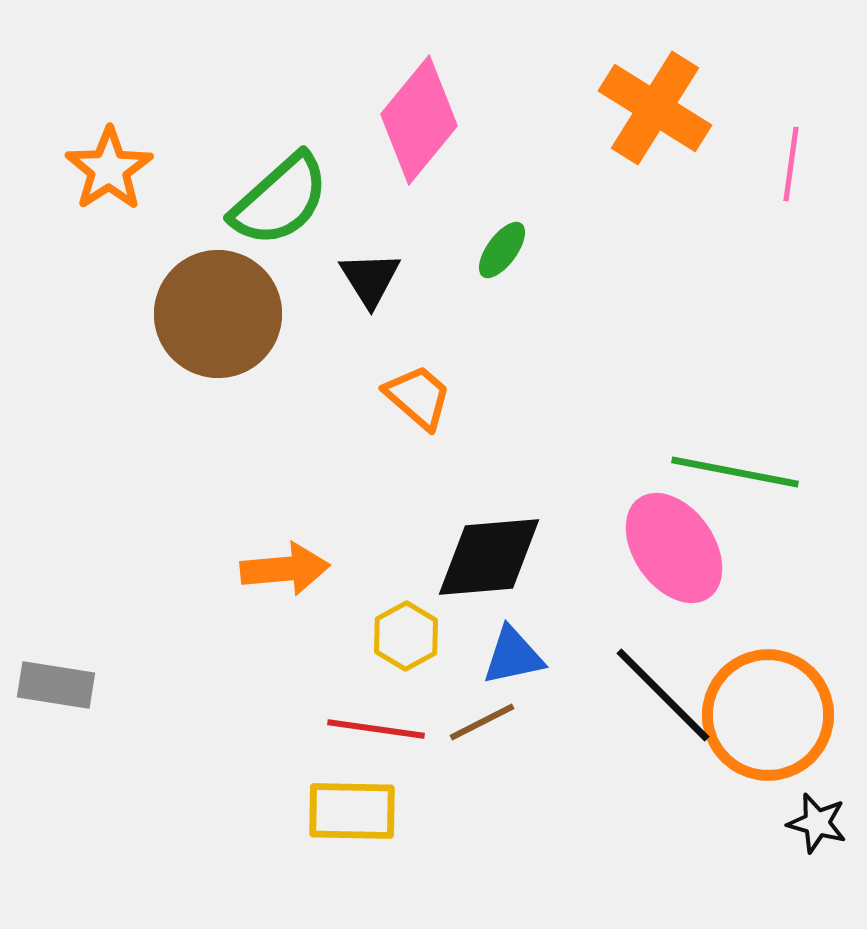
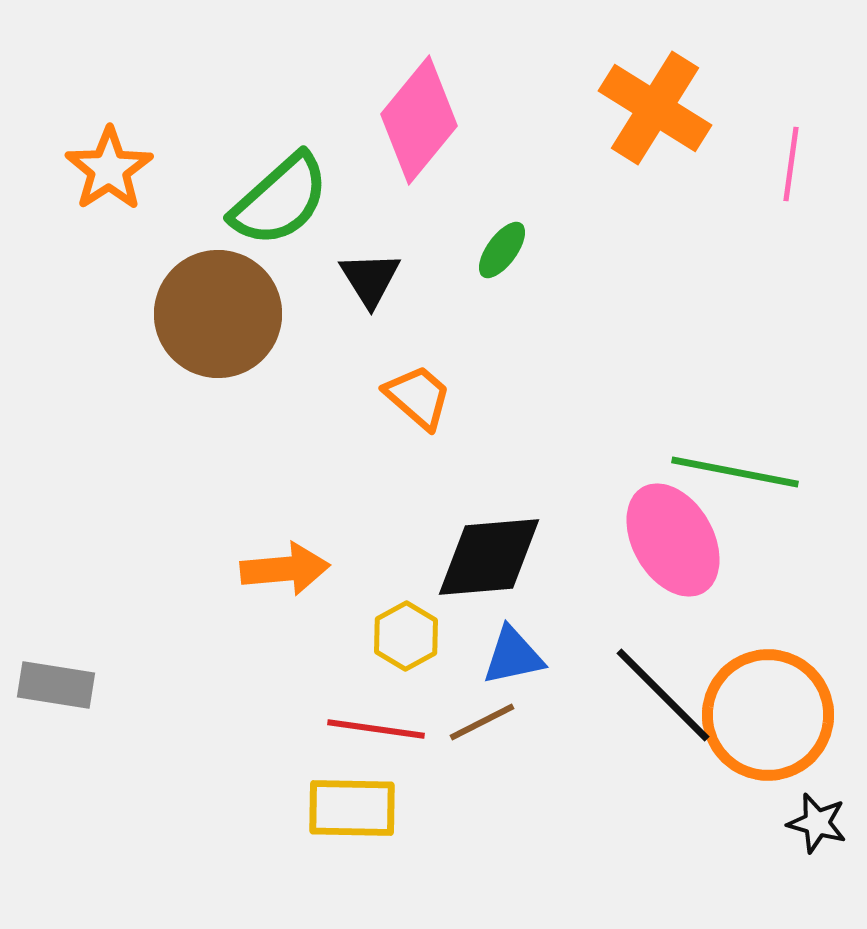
pink ellipse: moved 1 px left, 8 px up; rotated 5 degrees clockwise
yellow rectangle: moved 3 px up
